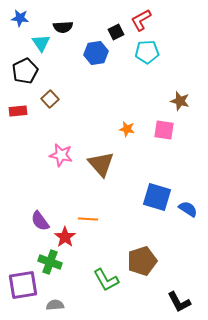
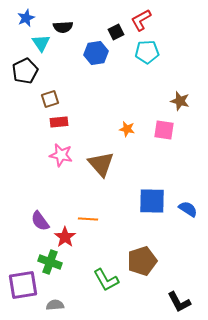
blue star: moved 6 px right; rotated 30 degrees counterclockwise
brown square: rotated 24 degrees clockwise
red rectangle: moved 41 px right, 11 px down
blue square: moved 5 px left, 4 px down; rotated 16 degrees counterclockwise
